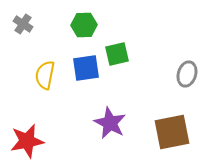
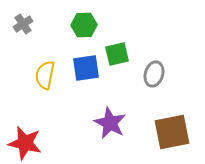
gray cross: rotated 24 degrees clockwise
gray ellipse: moved 33 px left
red star: moved 2 px left, 2 px down; rotated 24 degrees clockwise
